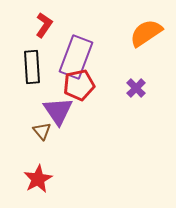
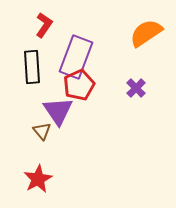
red pentagon: rotated 12 degrees counterclockwise
